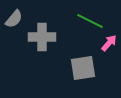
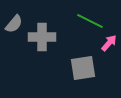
gray semicircle: moved 5 px down
